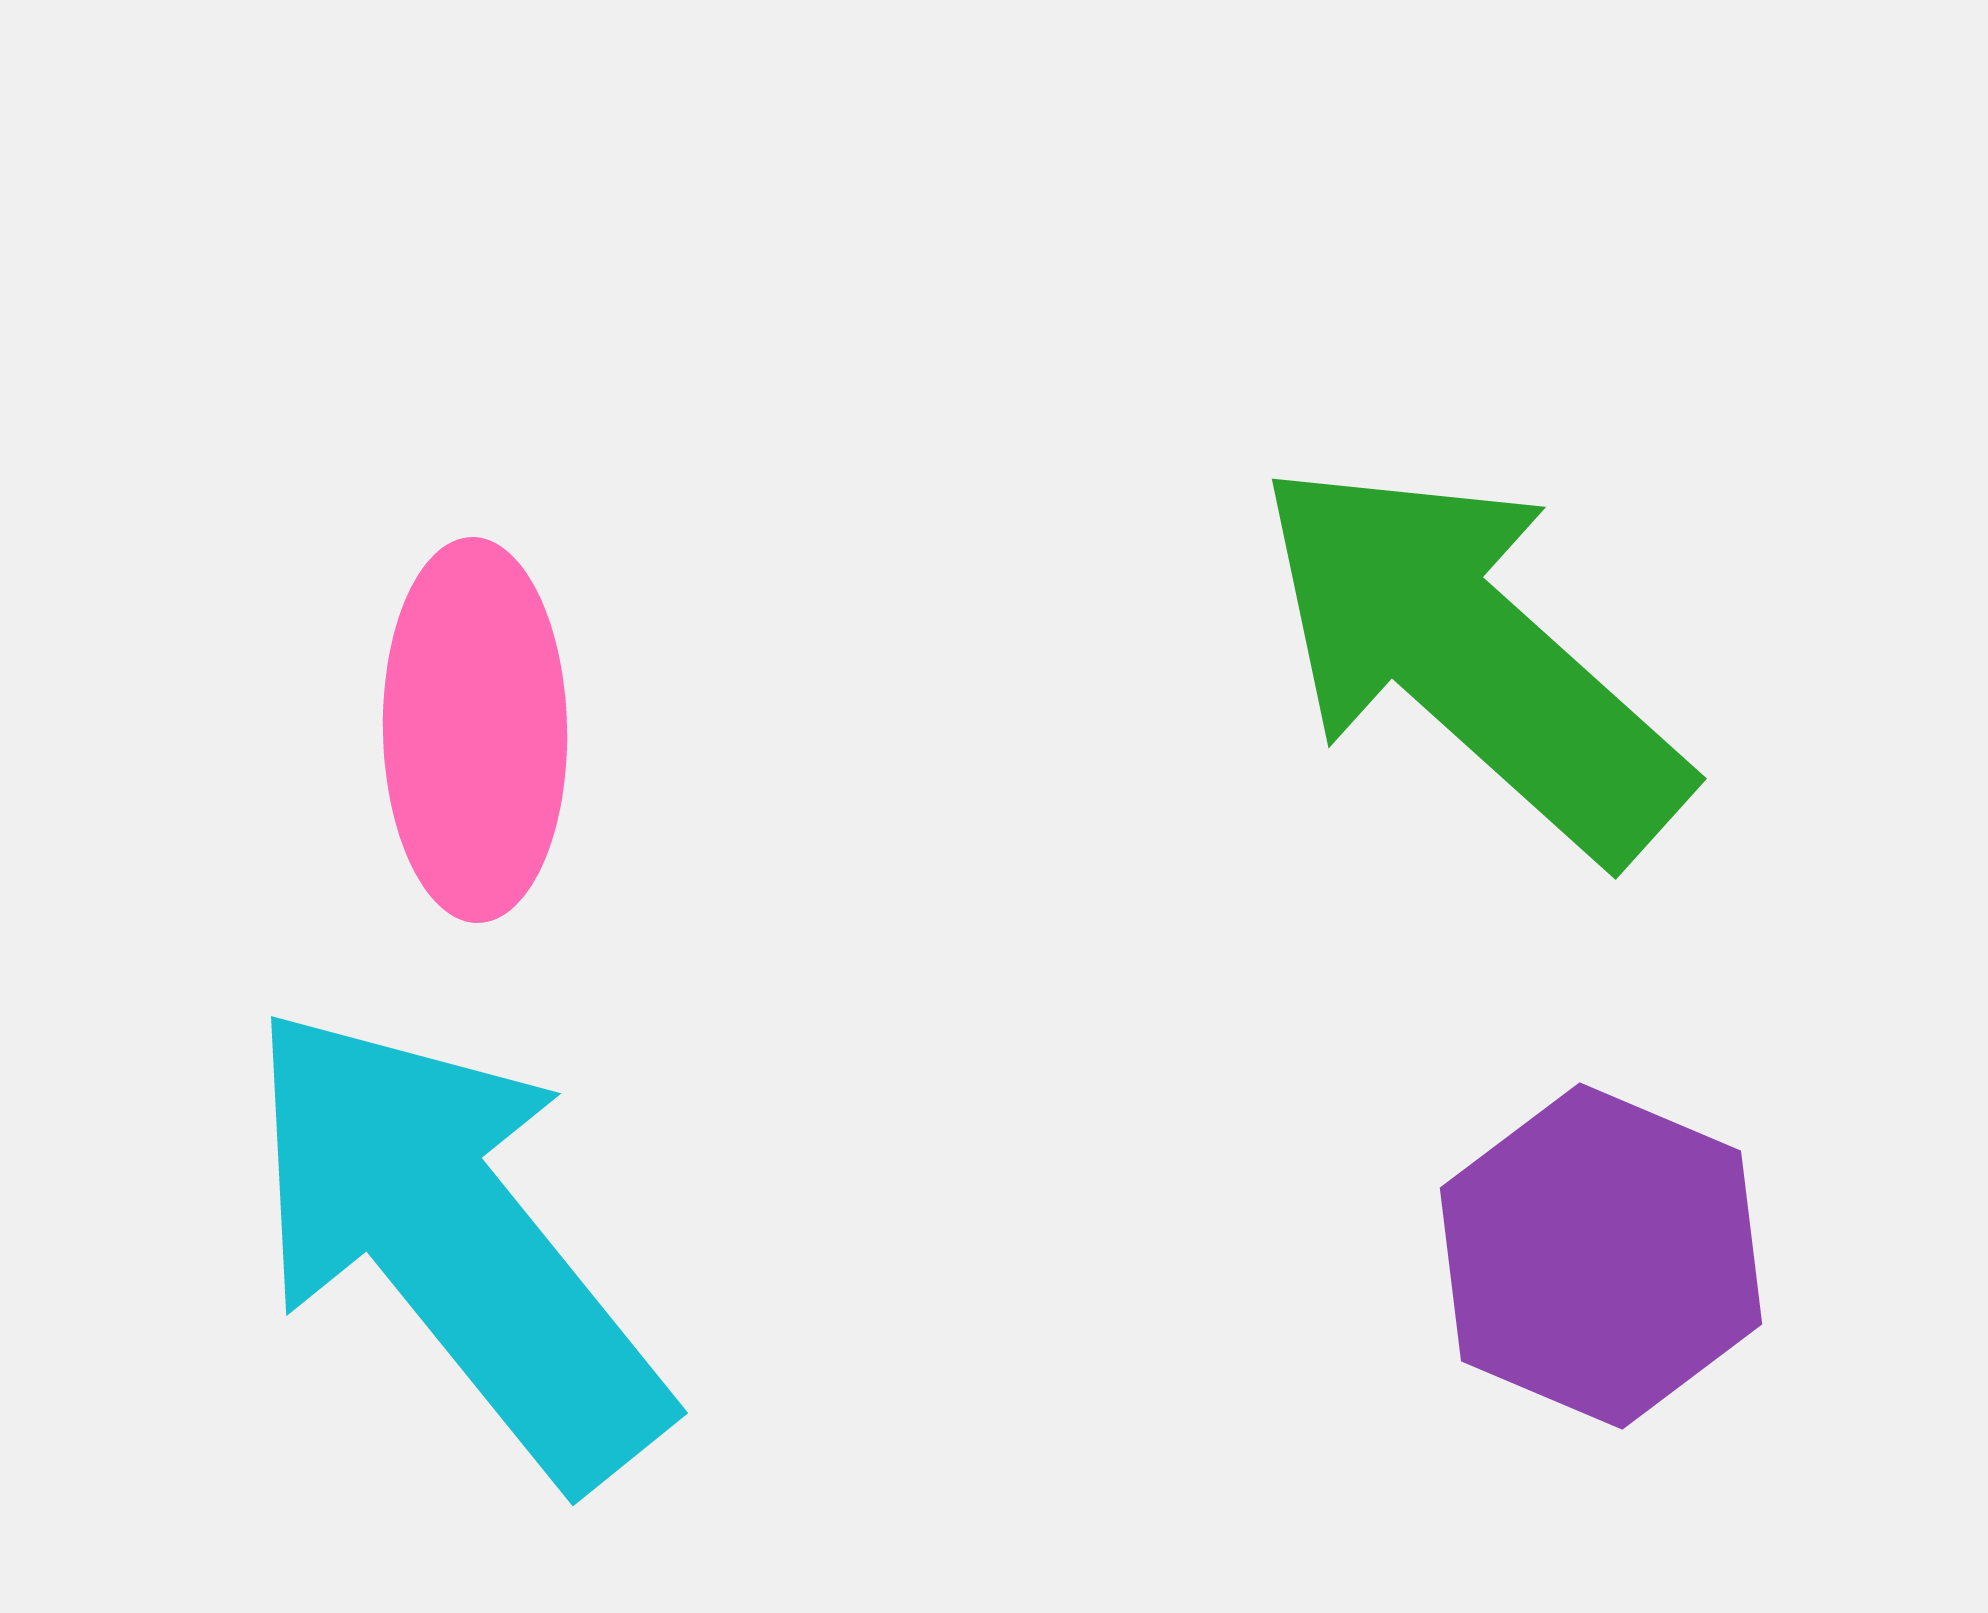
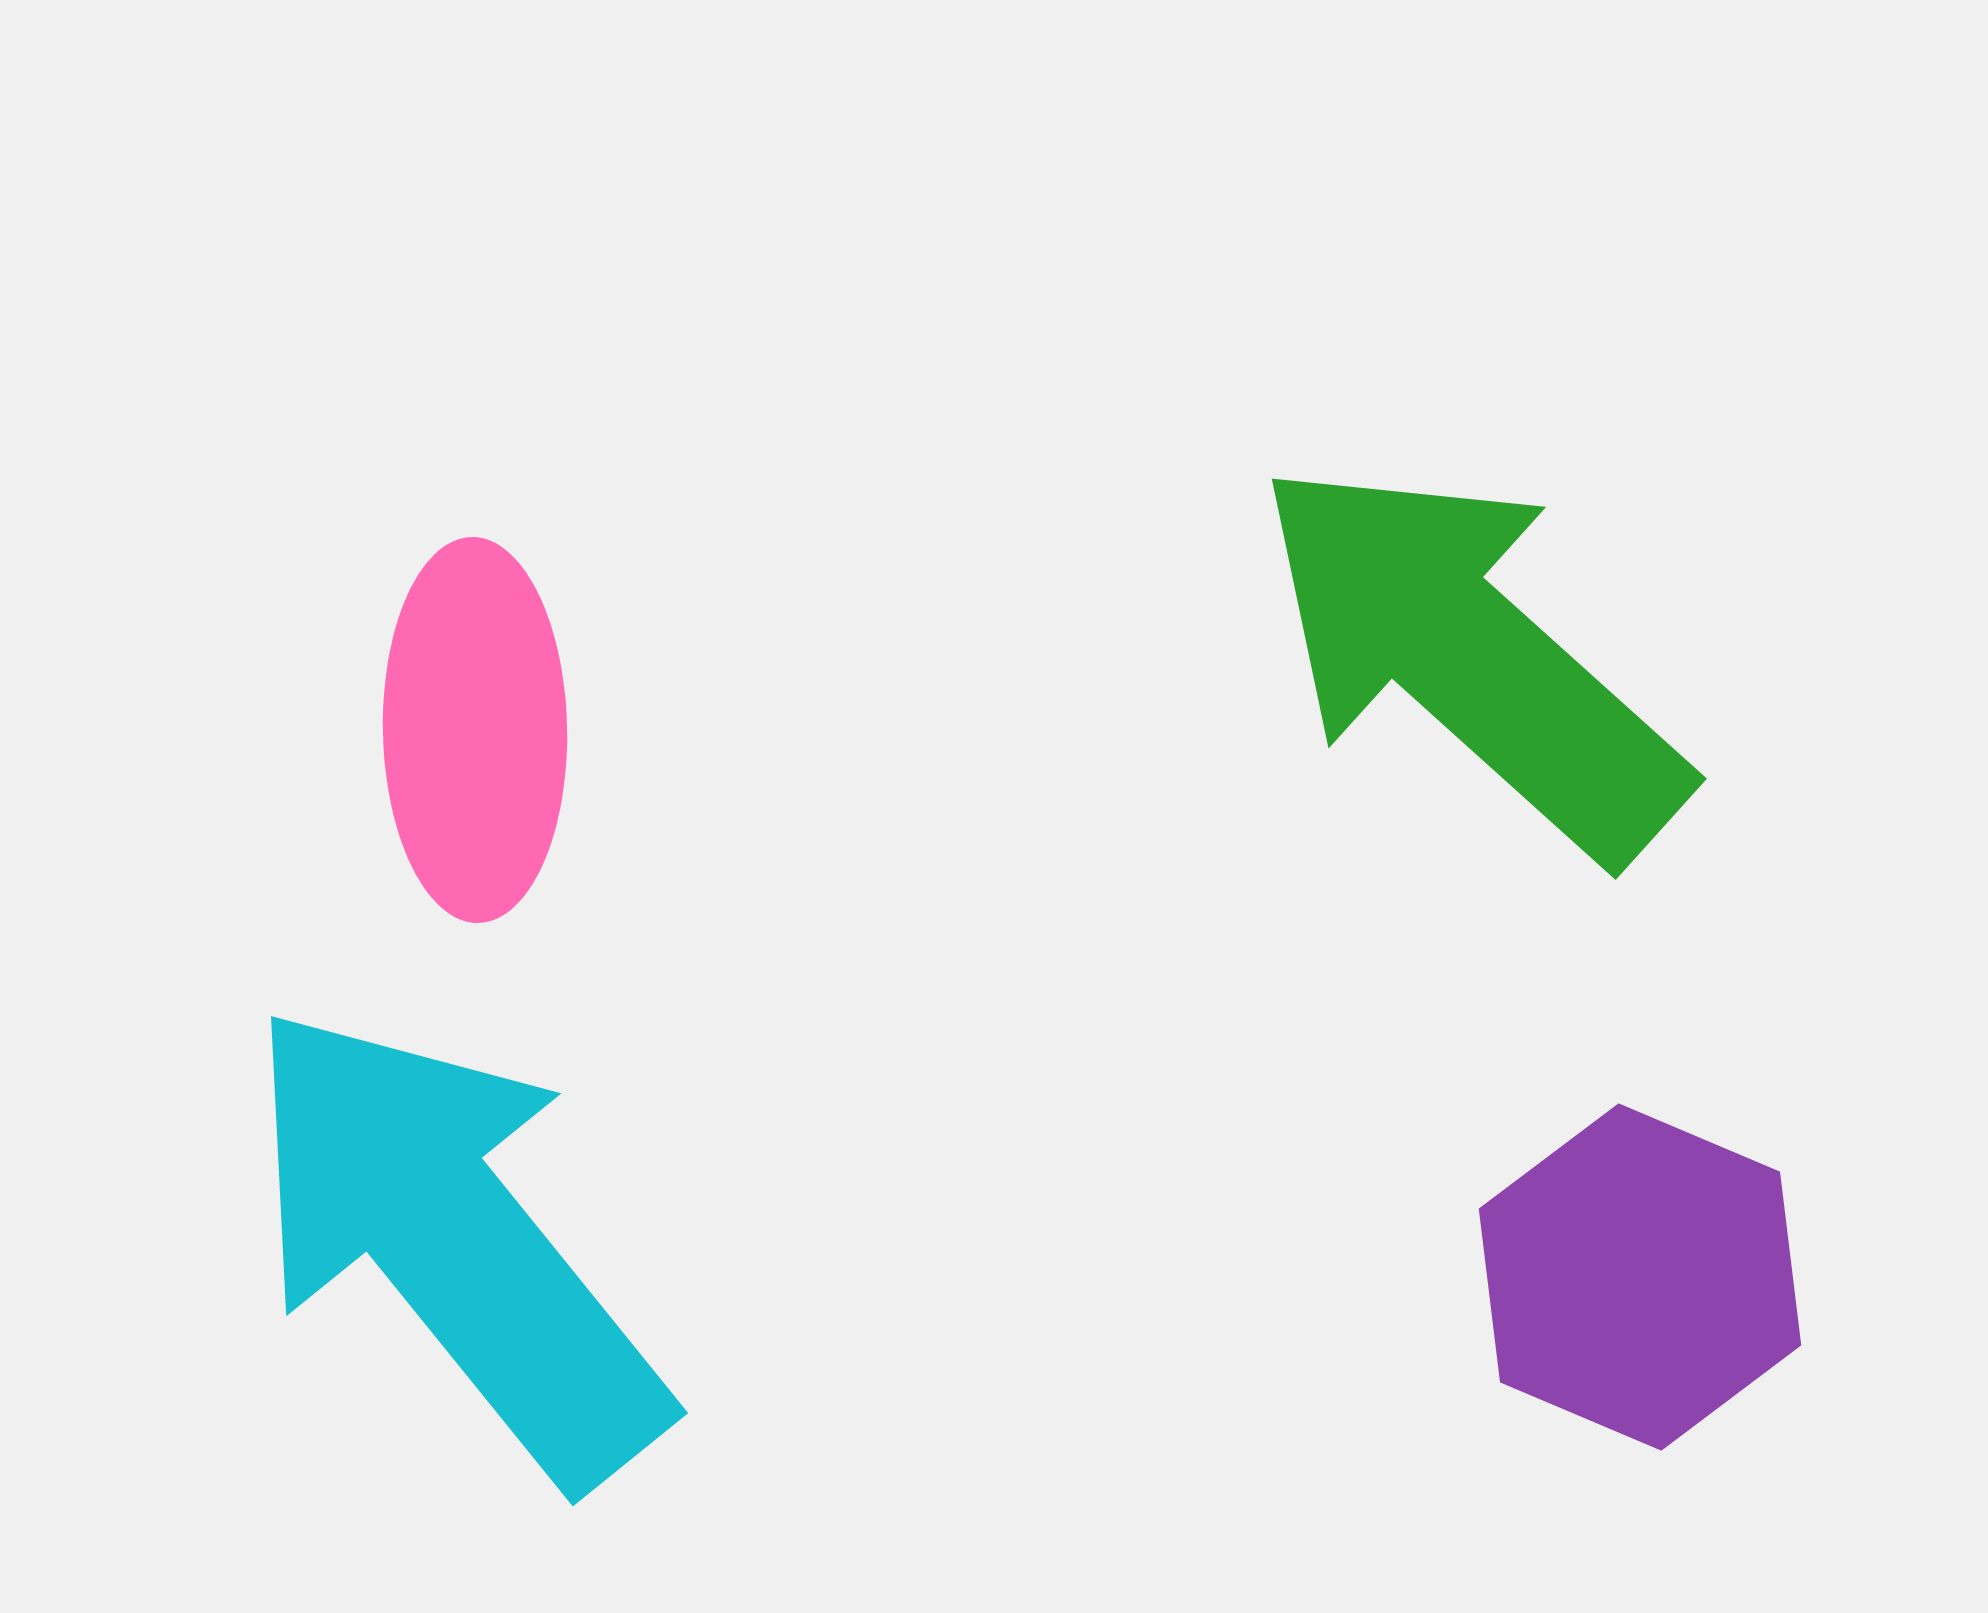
purple hexagon: moved 39 px right, 21 px down
